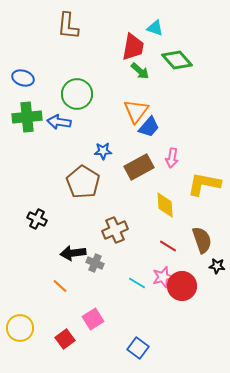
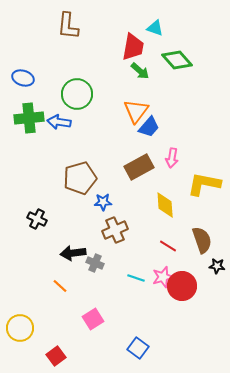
green cross: moved 2 px right, 1 px down
blue star: moved 51 px down
brown pentagon: moved 3 px left, 4 px up; rotated 24 degrees clockwise
cyan line: moved 1 px left, 5 px up; rotated 12 degrees counterclockwise
red square: moved 9 px left, 17 px down
